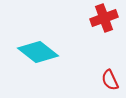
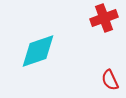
cyan diamond: moved 1 px up; rotated 57 degrees counterclockwise
